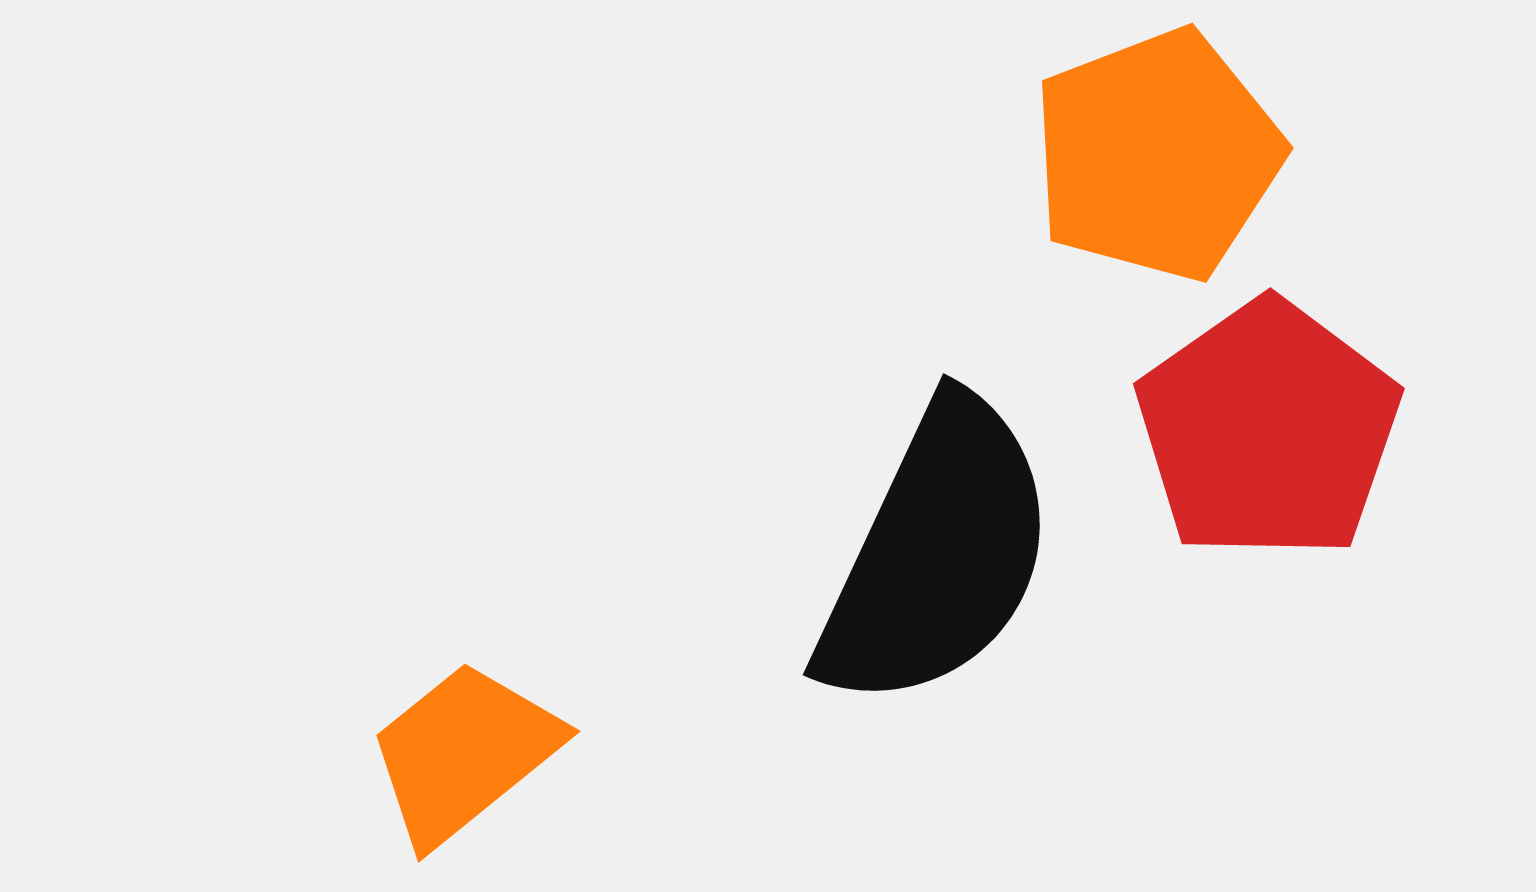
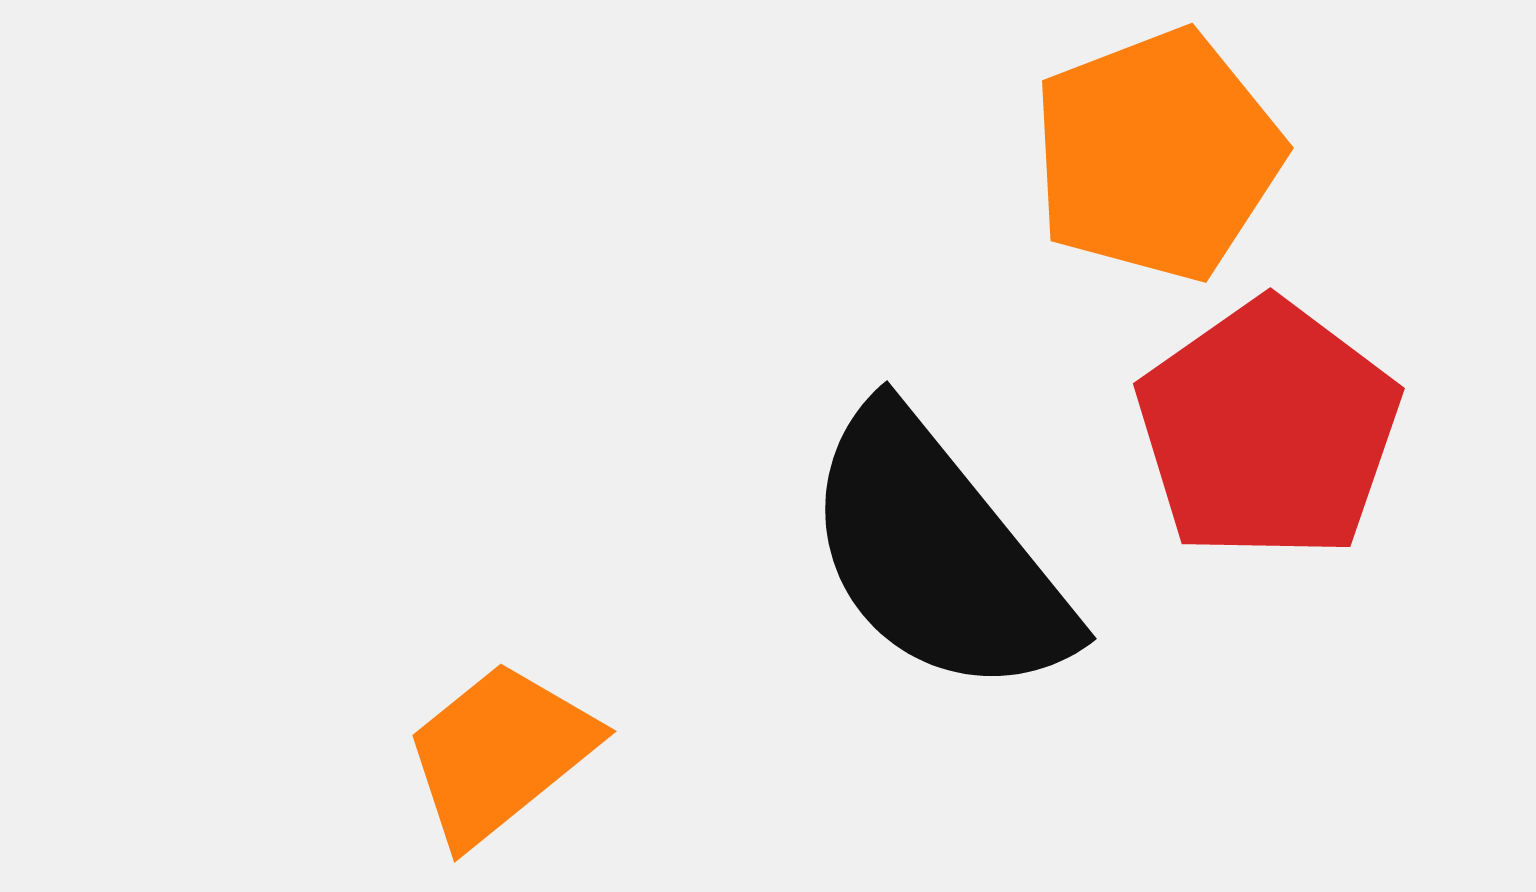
black semicircle: rotated 116 degrees clockwise
orange trapezoid: moved 36 px right
